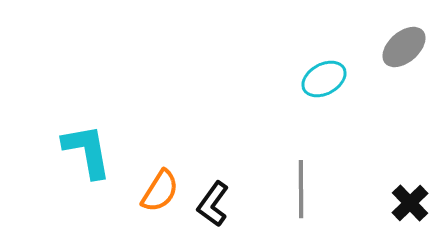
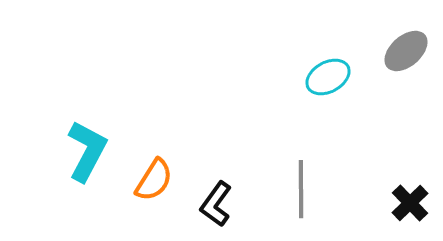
gray ellipse: moved 2 px right, 4 px down
cyan ellipse: moved 4 px right, 2 px up
cyan L-shape: rotated 38 degrees clockwise
orange semicircle: moved 6 px left, 11 px up
black L-shape: moved 3 px right
